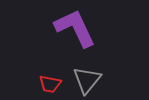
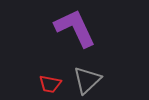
gray triangle: rotated 8 degrees clockwise
